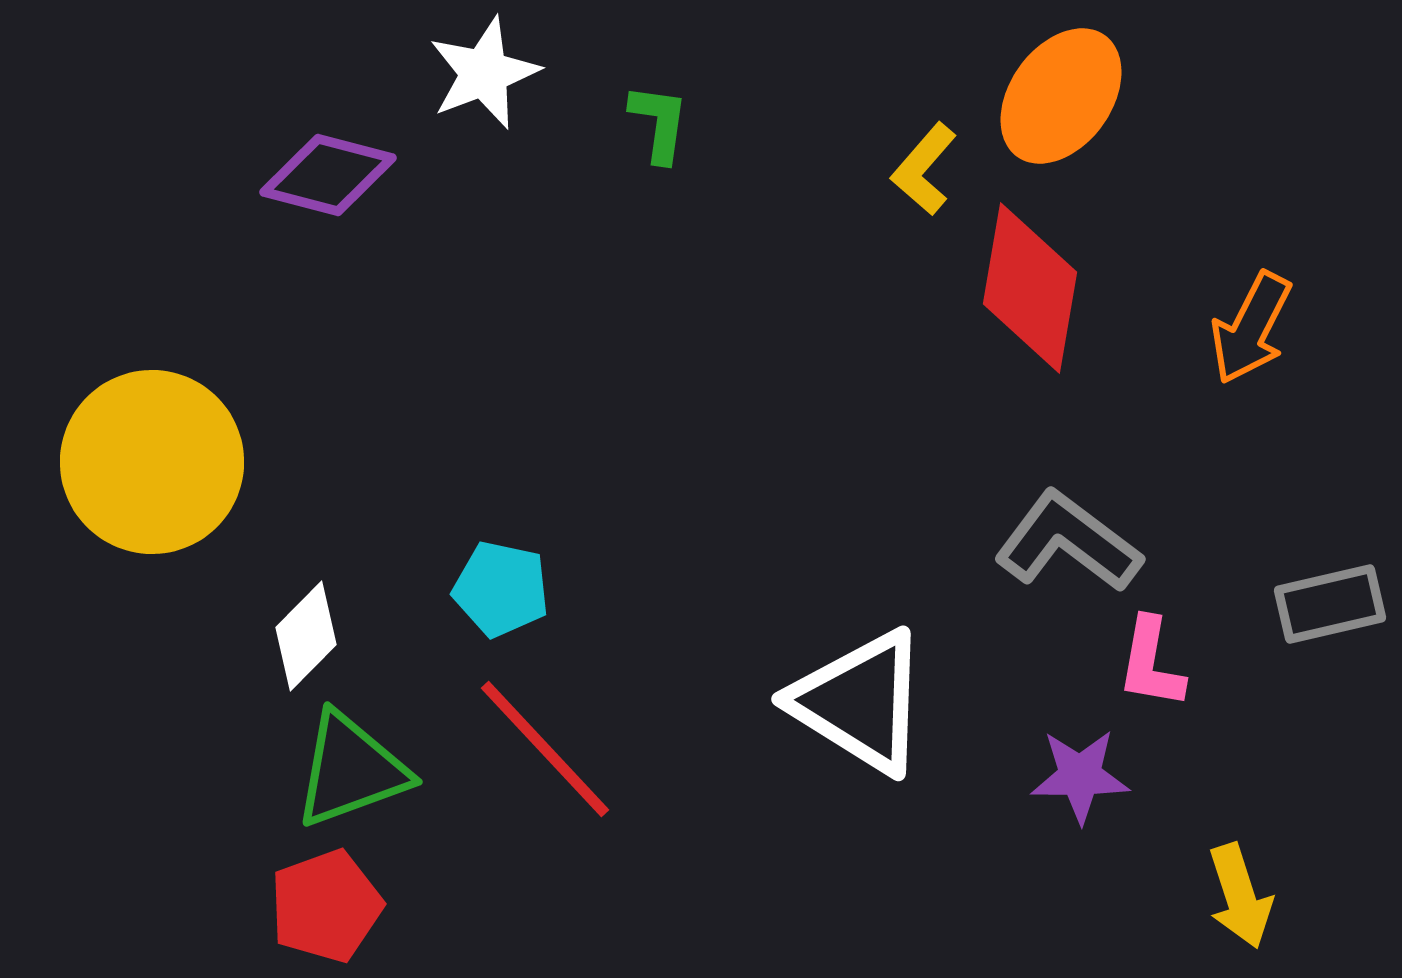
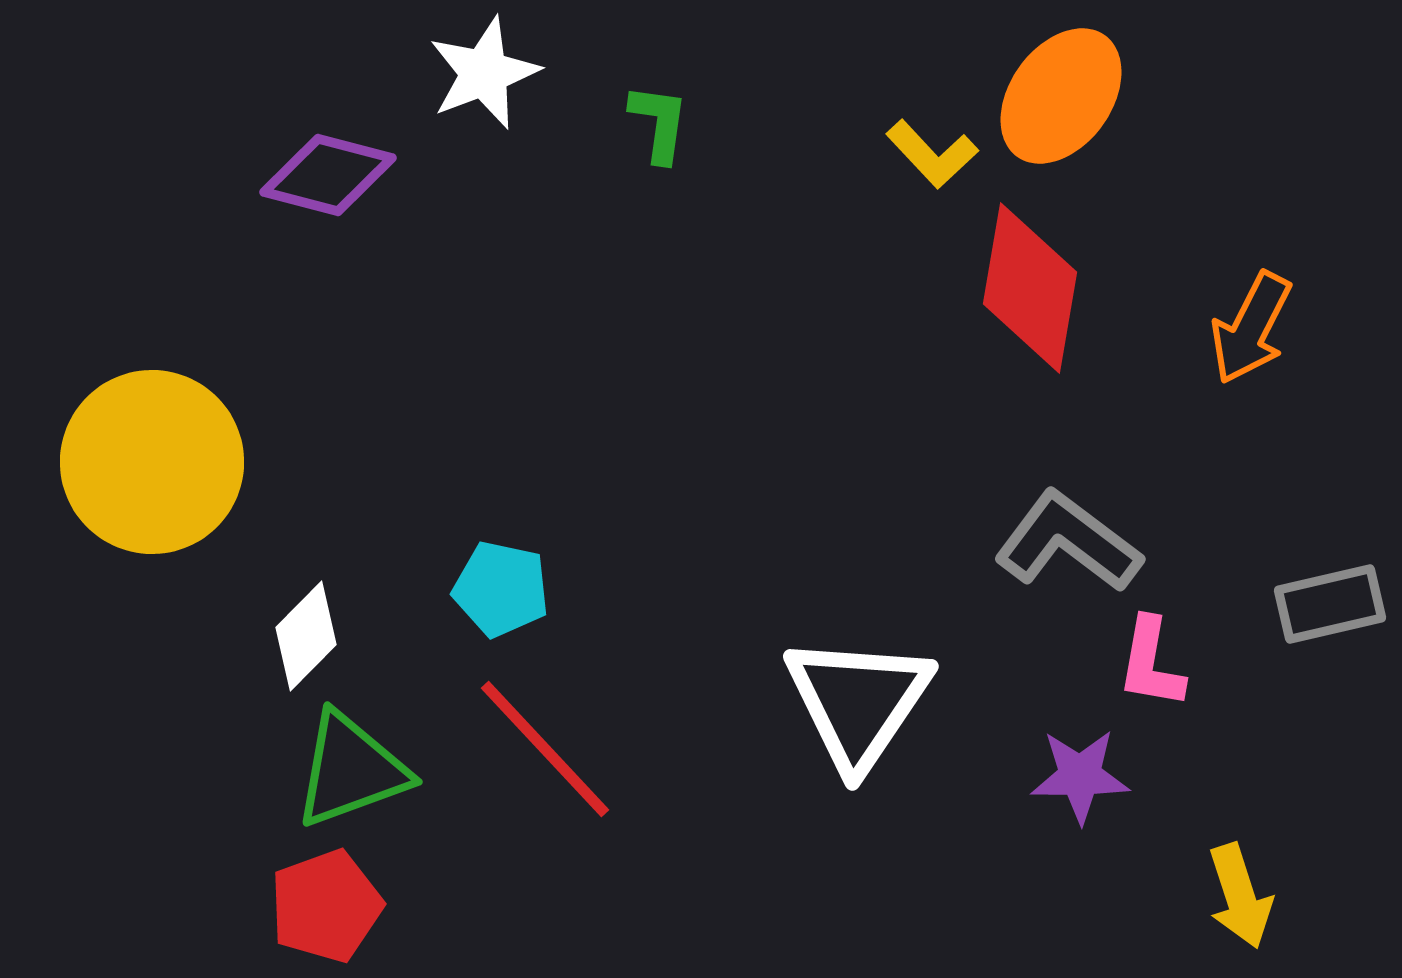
yellow L-shape: moved 8 px right, 15 px up; rotated 84 degrees counterclockwise
white triangle: moved 2 px left; rotated 32 degrees clockwise
